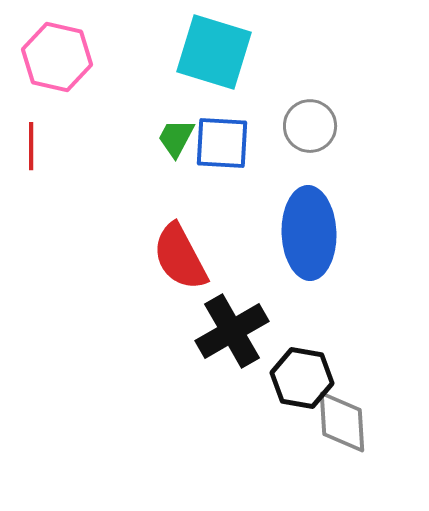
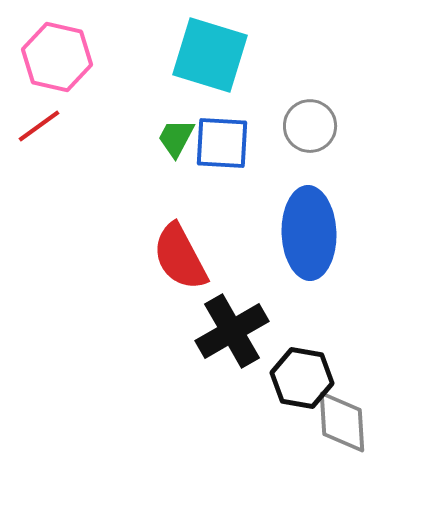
cyan square: moved 4 px left, 3 px down
red line: moved 8 px right, 20 px up; rotated 54 degrees clockwise
